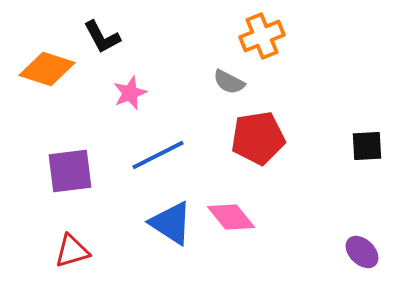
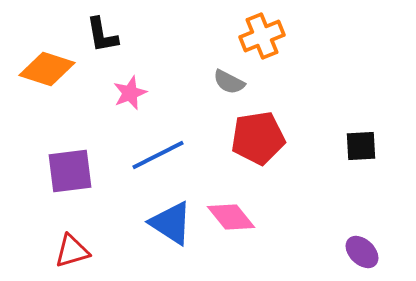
black L-shape: moved 2 px up; rotated 18 degrees clockwise
black square: moved 6 px left
